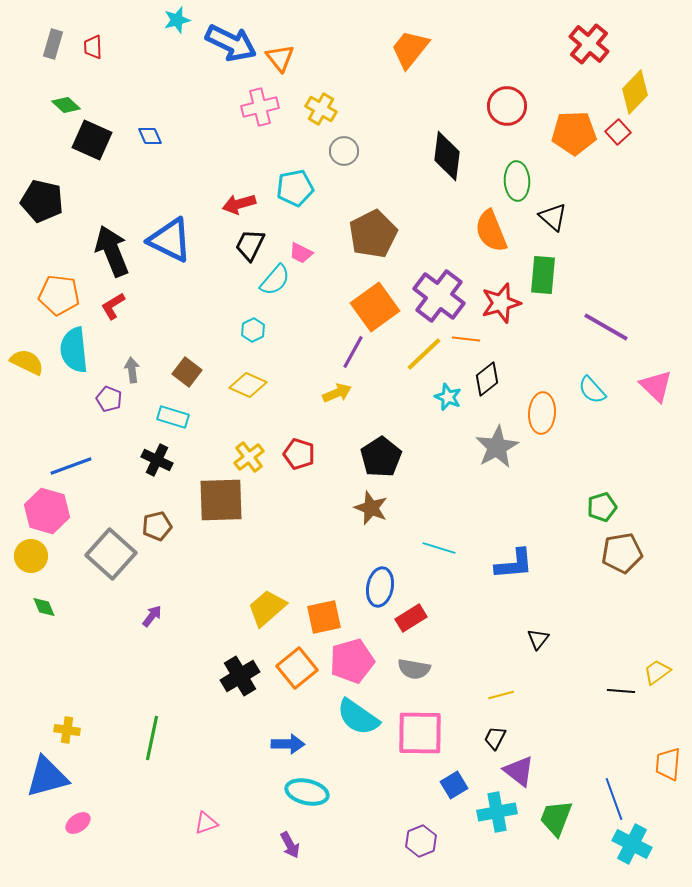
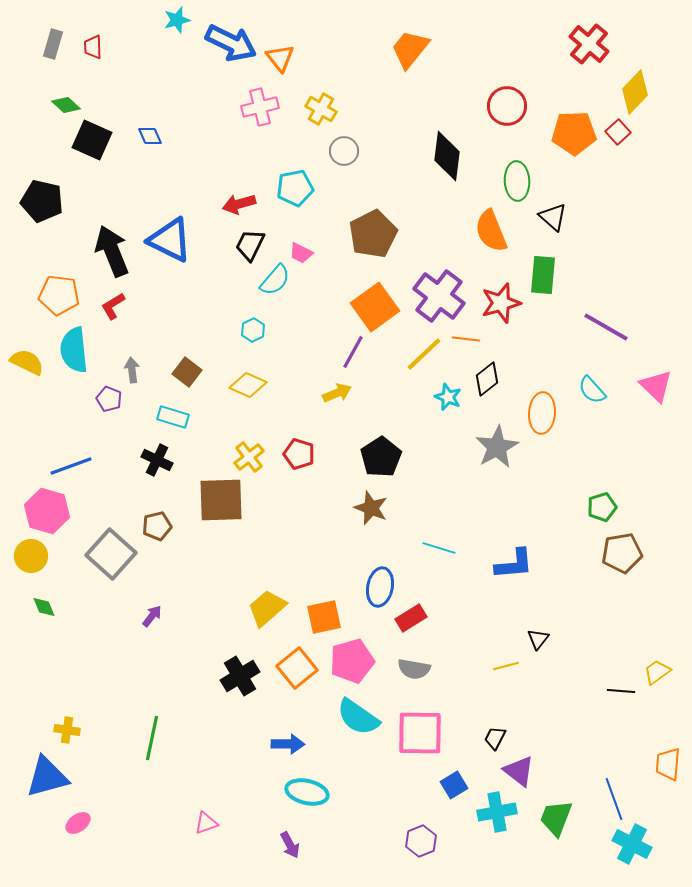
yellow line at (501, 695): moved 5 px right, 29 px up
